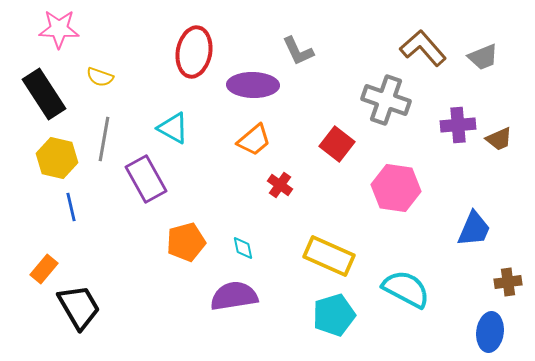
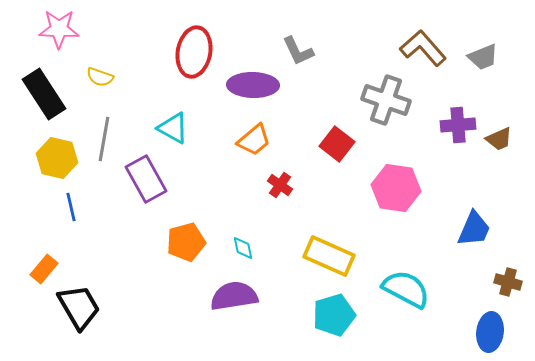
brown cross: rotated 24 degrees clockwise
